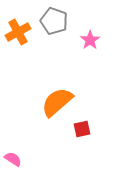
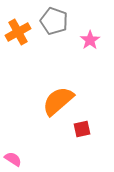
orange semicircle: moved 1 px right, 1 px up
